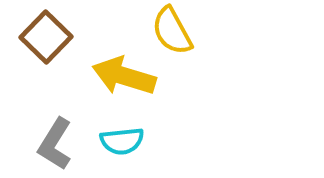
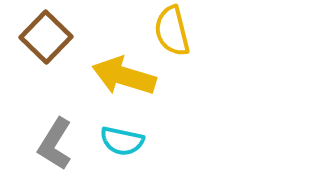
yellow semicircle: rotated 15 degrees clockwise
cyan semicircle: rotated 18 degrees clockwise
